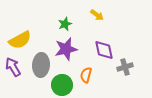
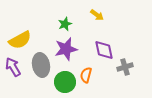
gray ellipse: rotated 15 degrees counterclockwise
green circle: moved 3 px right, 3 px up
